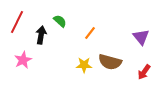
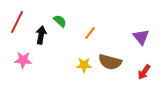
pink star: rotated 30 degrees clockwise
